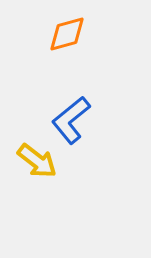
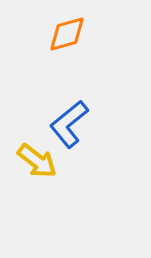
blue L-shape: moved 2 px left, 4 px down
